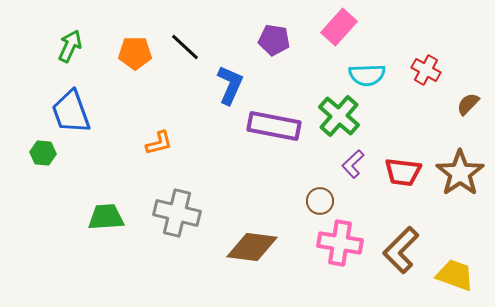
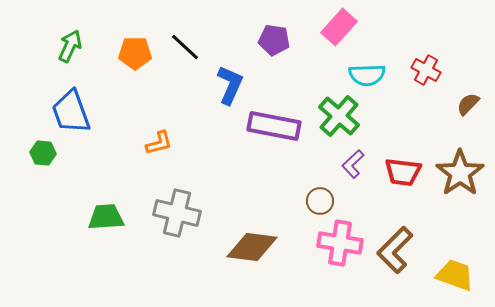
brown L-shape: moved 6 px left
